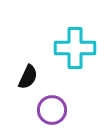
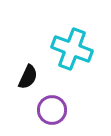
cyan cross: moved 3 px left, 1 px down; rotated 21 degrees clockwise
